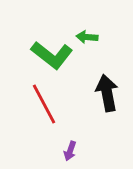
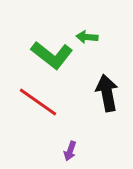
red line: moved 6 px left, 2 px up; rotated 27 degrees counterclockwise
